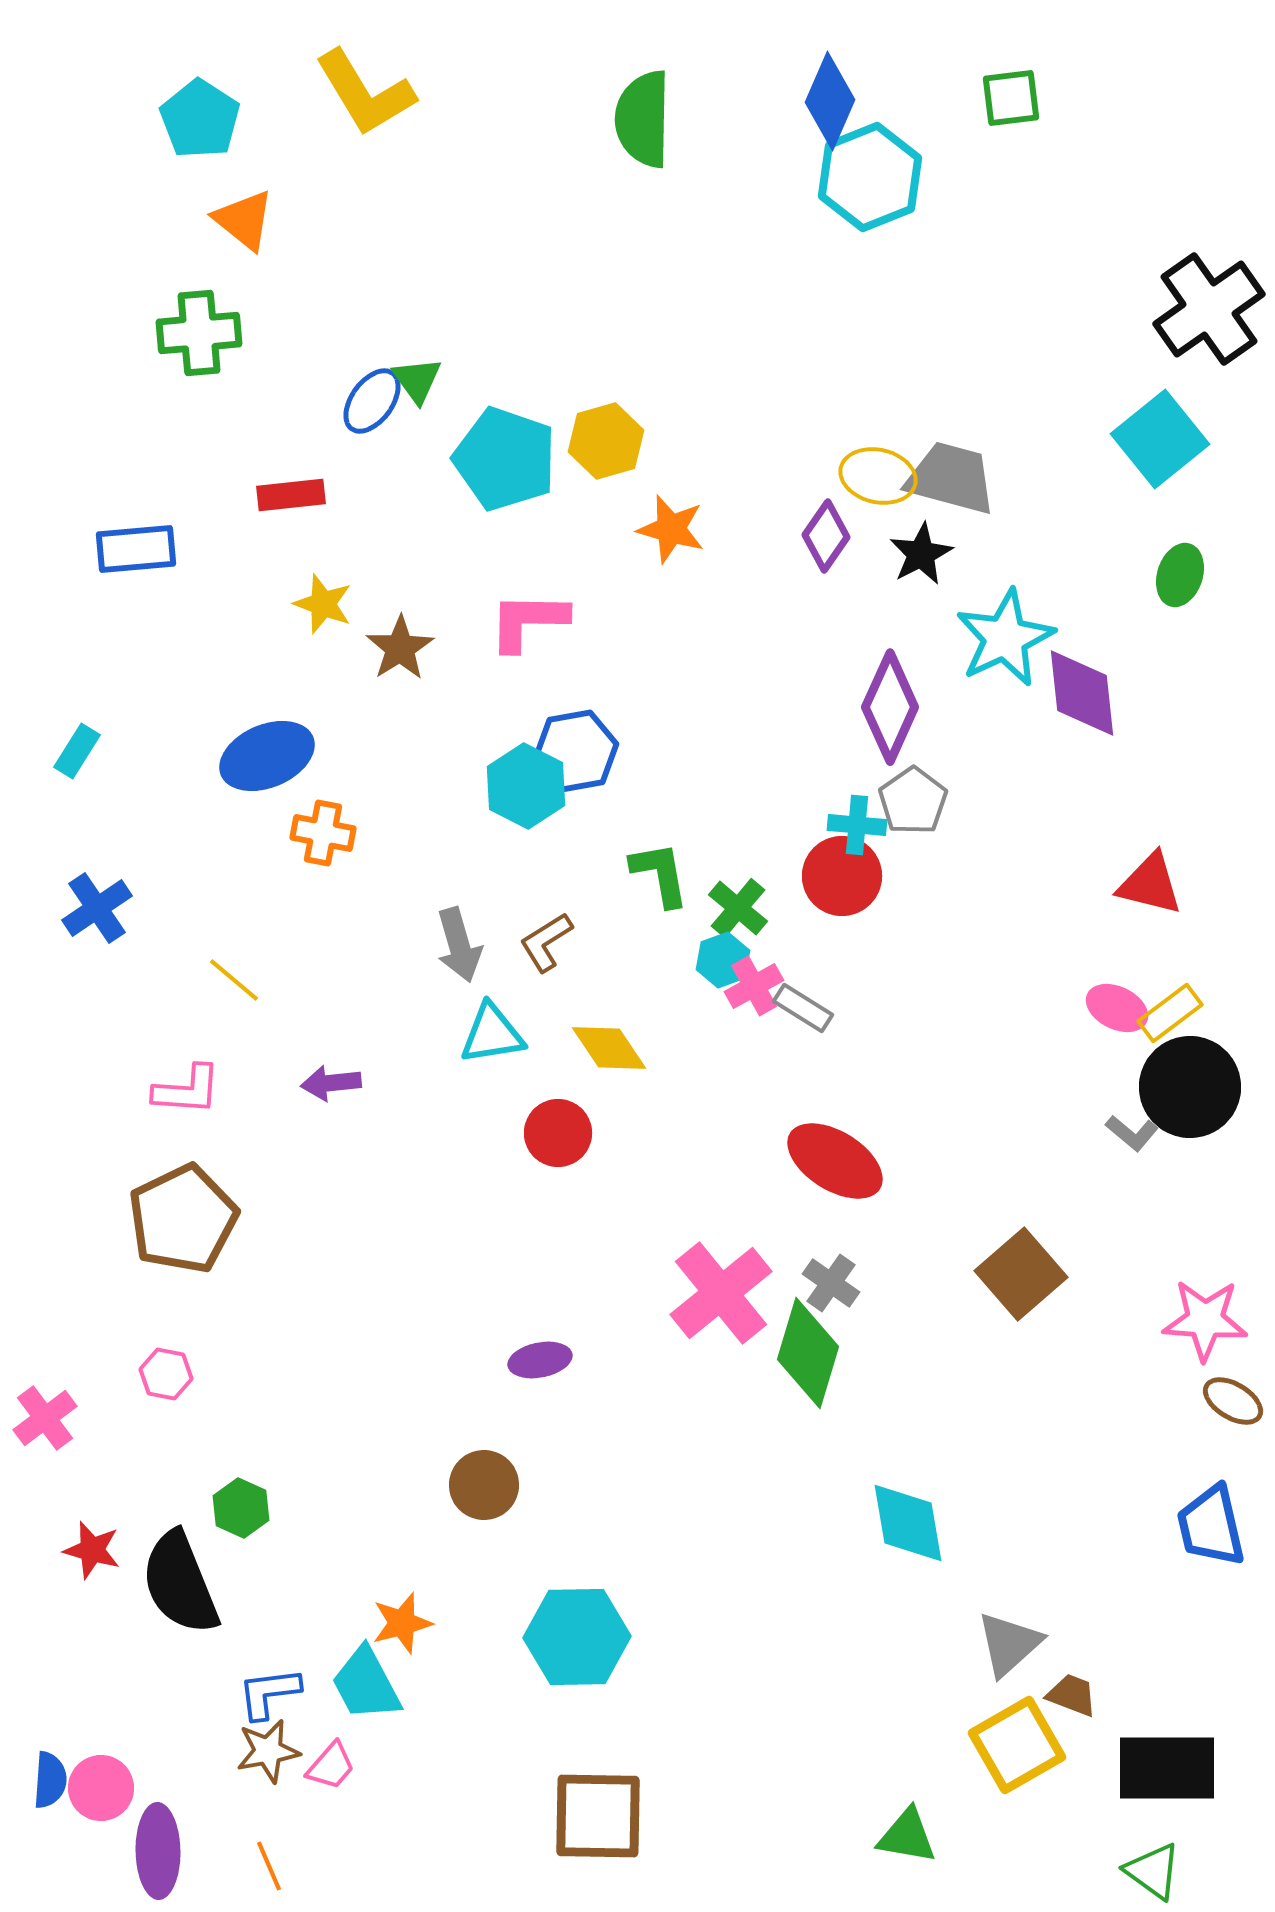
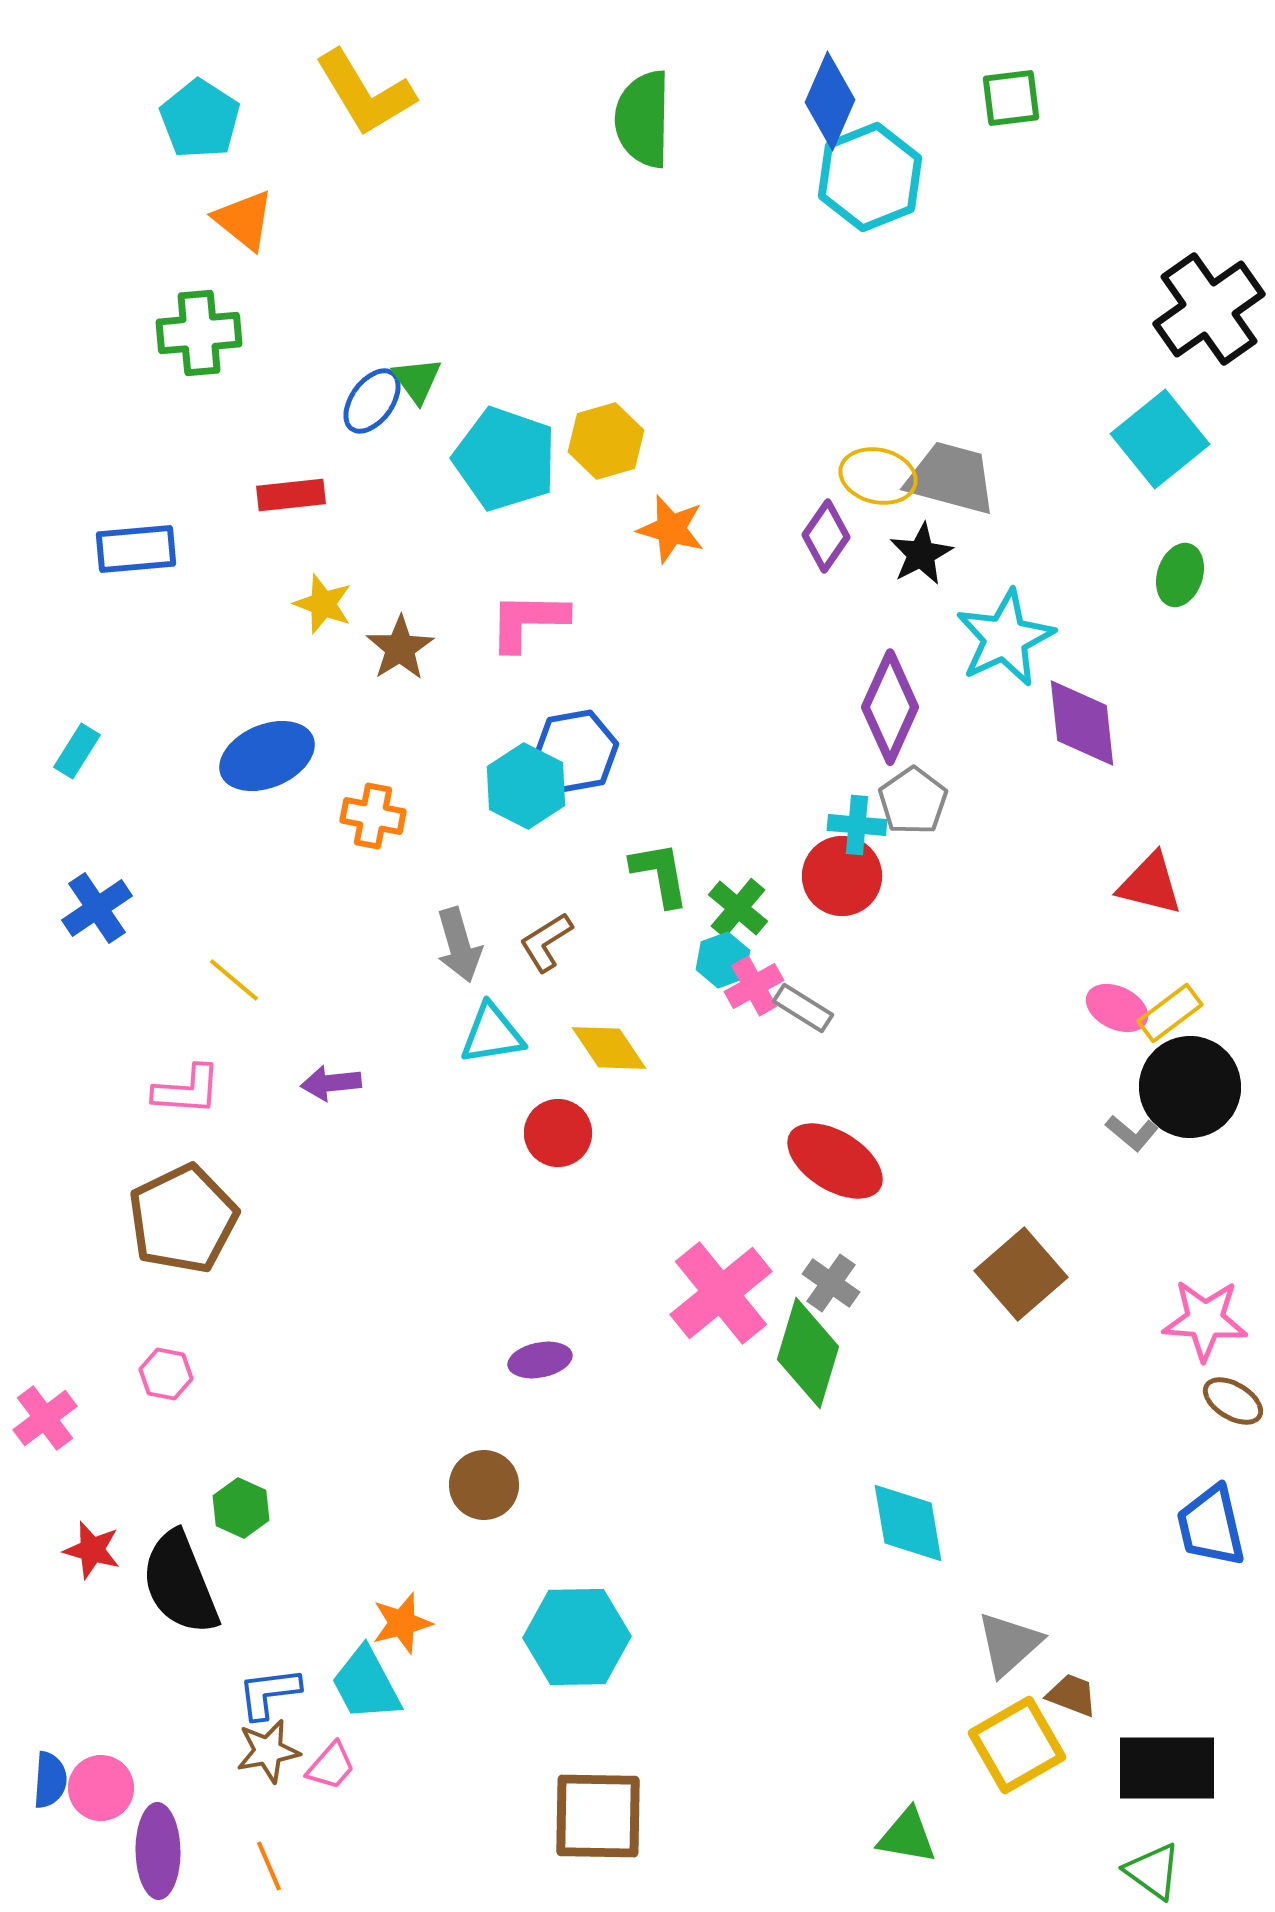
purple diamond at (1082, 693): moved 30 px down
orange cross at (323, 833): moved 50 px right, 17 px up
